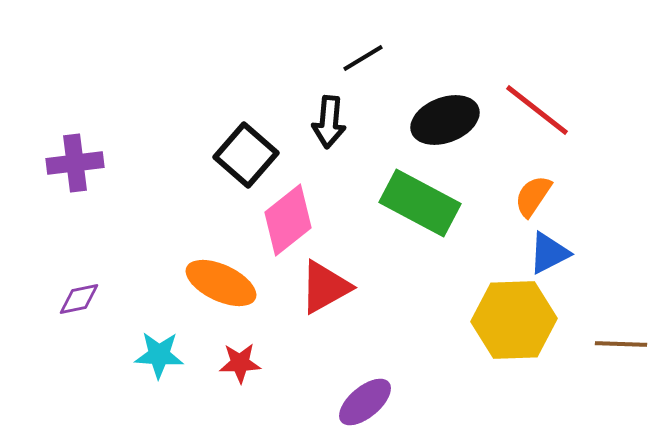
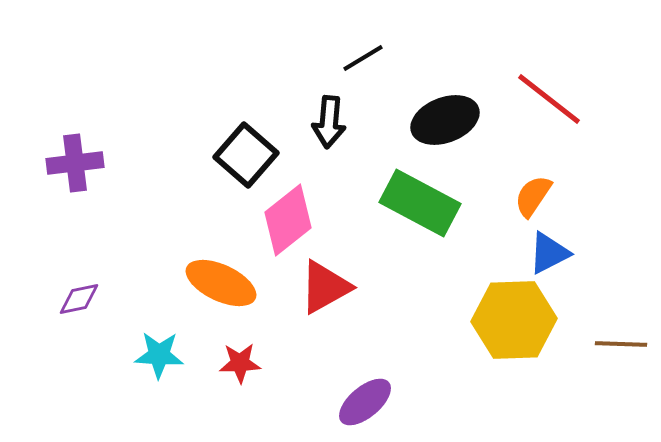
red line: moved 12 px right, 11 px up
